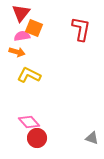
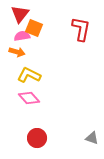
red triangle: moved 1 px left, 1 px down
pink diamond: moved 24 px up
